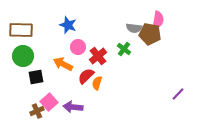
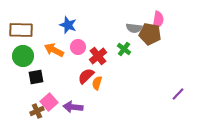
orange arrow: moved 9 px left, 14 px up
